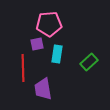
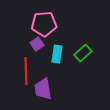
pink pentagon: moved 5 px left
purple square: rotated 24 degrees counterclockwise
green rectangle: moved 6 px left, 9 px up
red line: moved 3 px right, 3 px down
